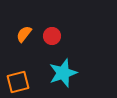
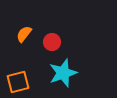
red circle: moved 6 px down
